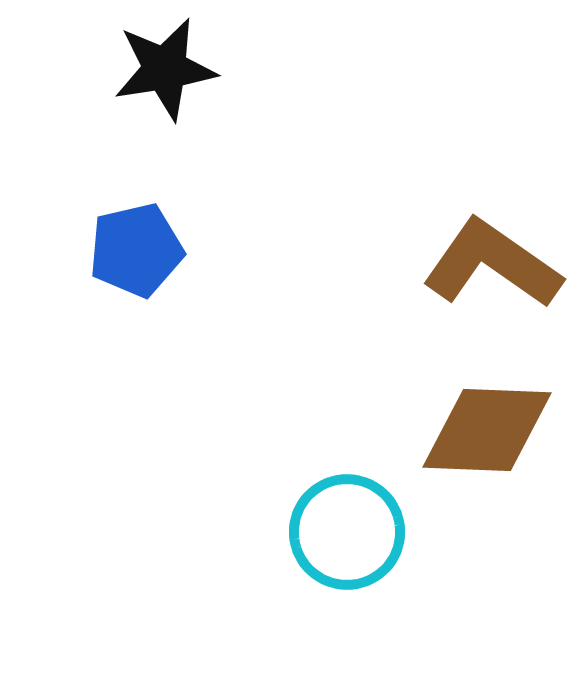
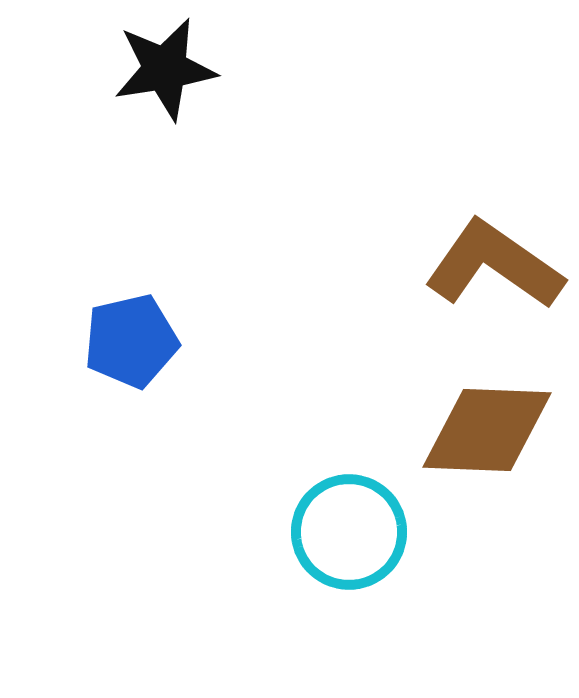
blue pentagon: moved 5 px left, 91 px down
brown L-shape: moved 2 px right, 1 px down
cyan circle: moved 2 px right
